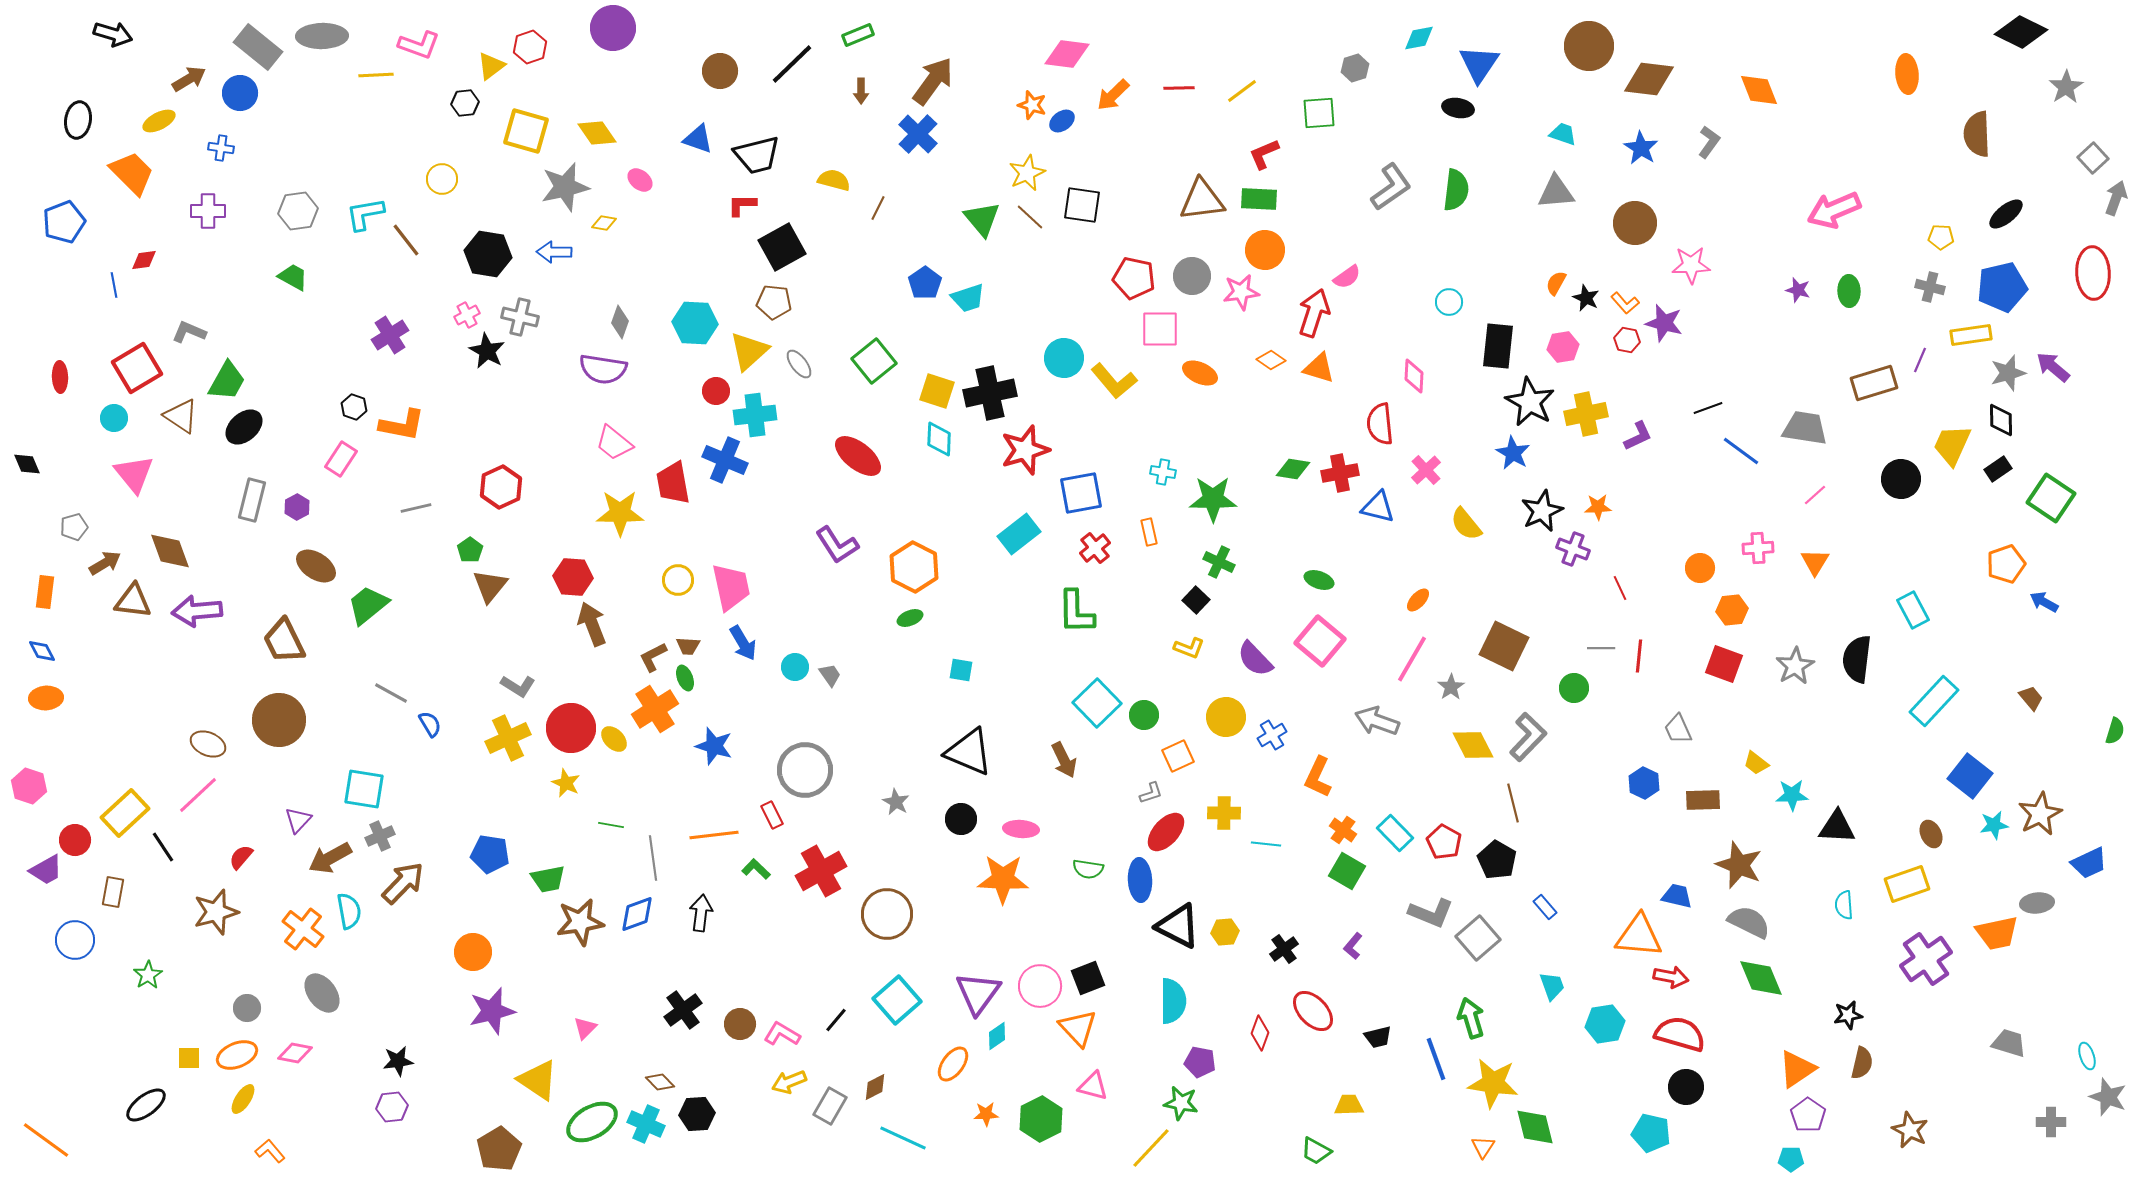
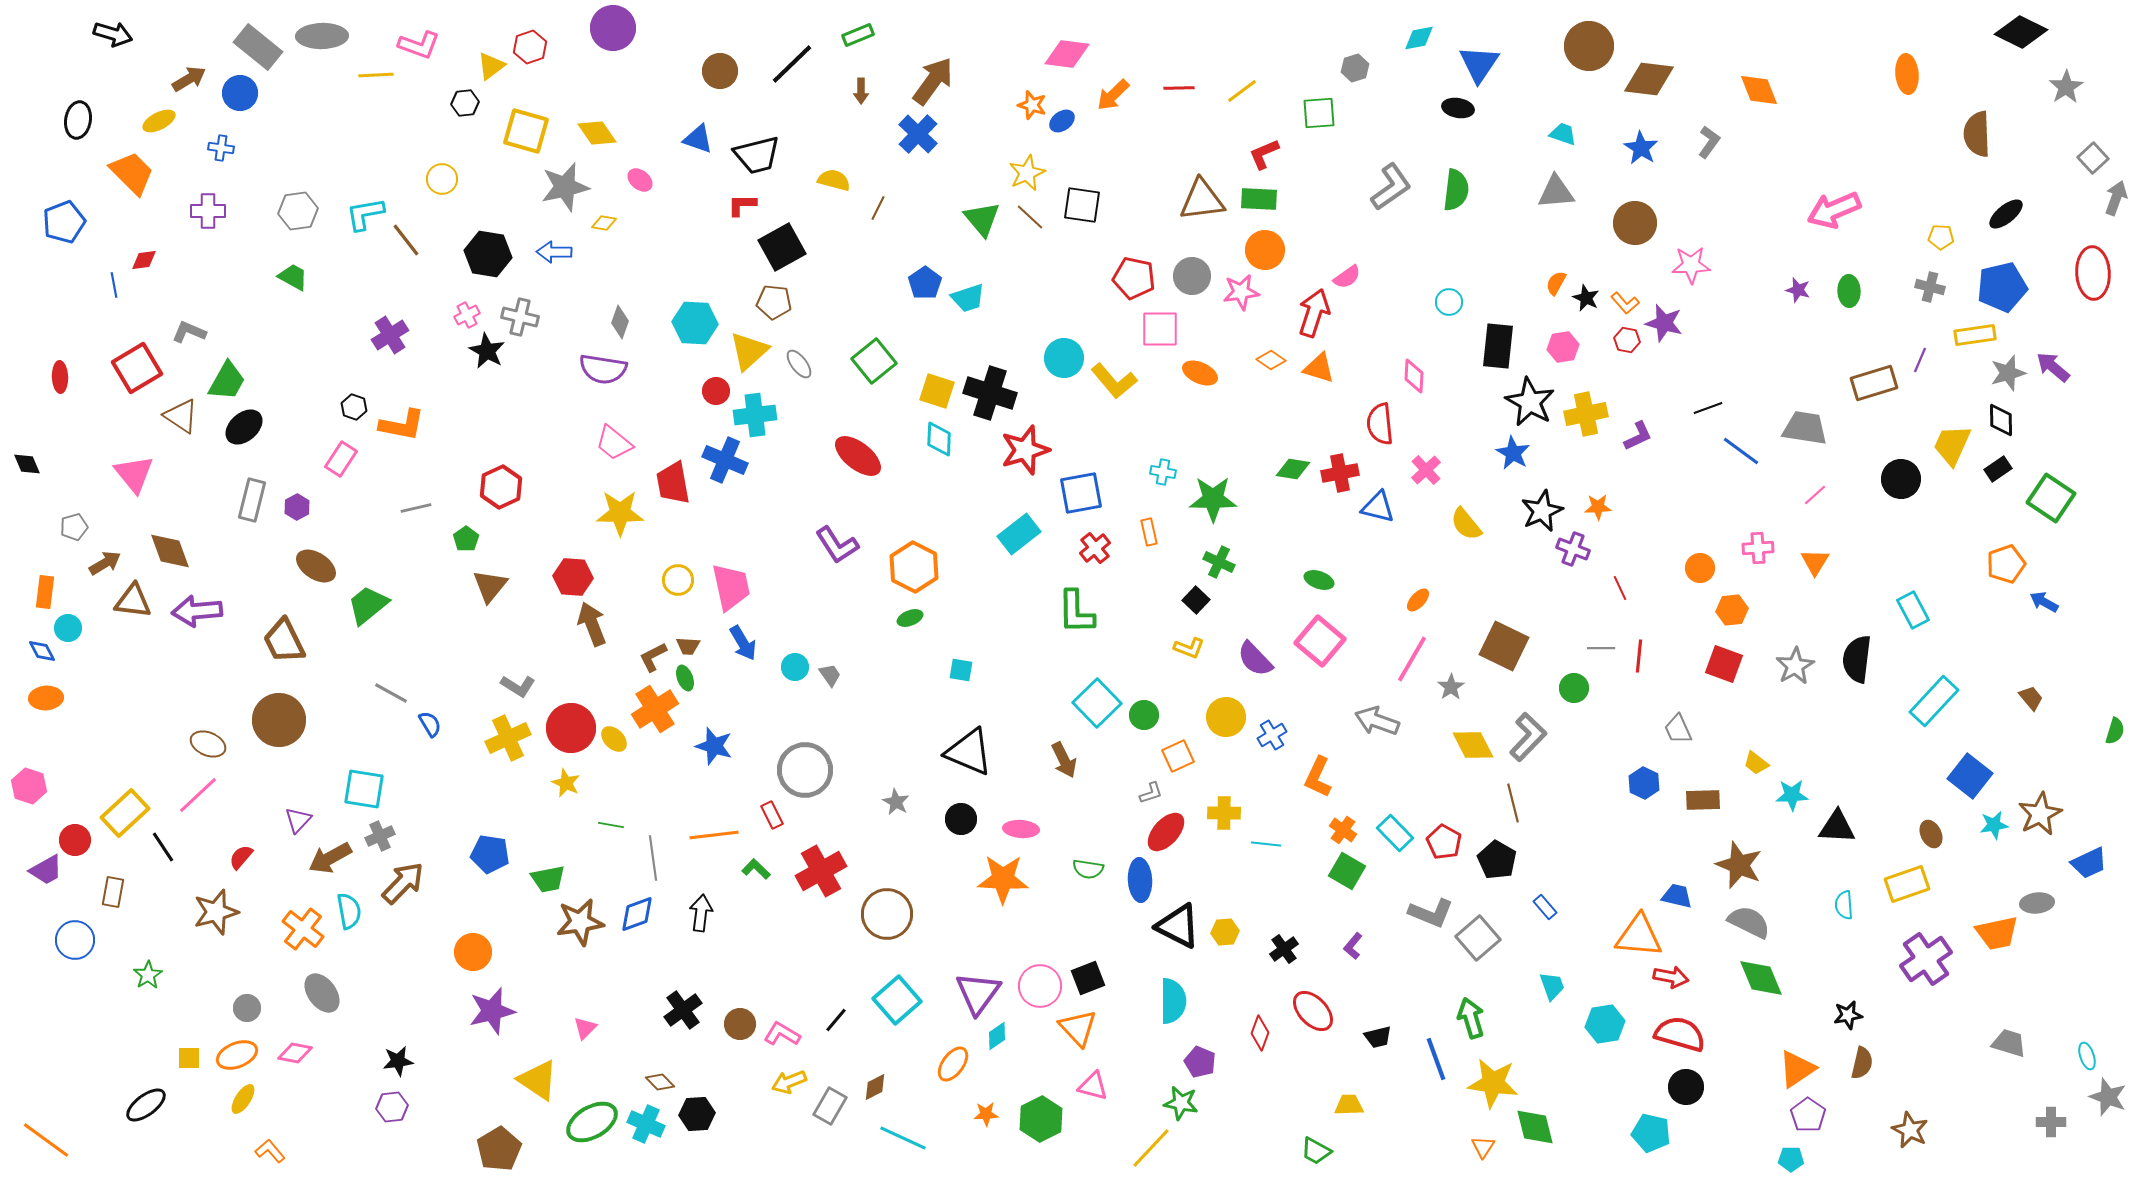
yellow rectangle at (1971, 335): moved 4 px right
black cross at (990, 393): rotated 30 degrees clockwise
cyan circle at (114, 418): moved 46 px left, 210 px down
green pentagon at (470, 550): moved 4 px left, 11 px up
purple pentagon at (1200, 1062): rotated 12 degrees clockwise
